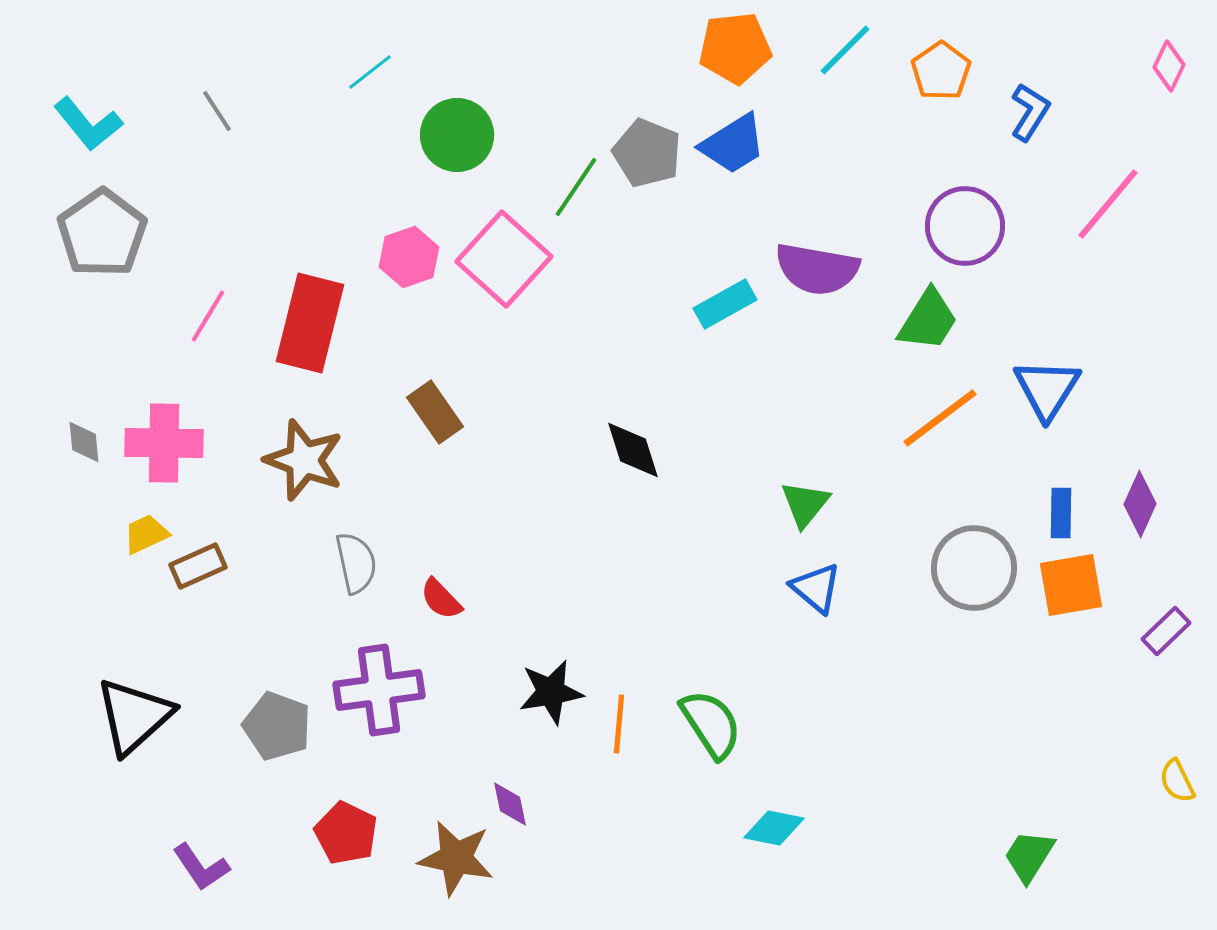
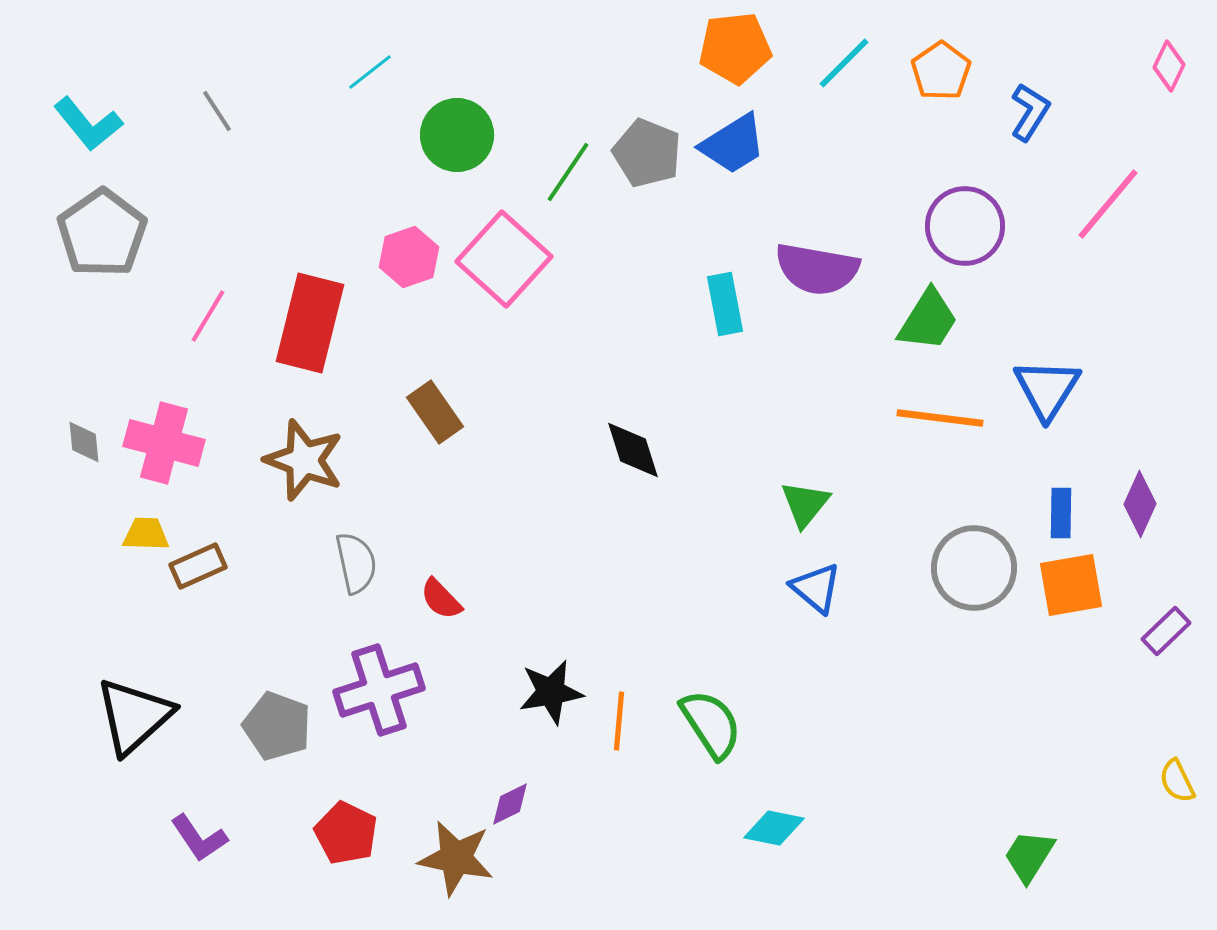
cyan line at (845, 50): moved 1 px left, 13 px down
green line at (576, 187): moved 8 px left, 15 px up
cyan rectangle at (725, 304): rotated 72 degrees counterclockwise
orange line at (940, 418): rotated 44 degrees clockwise
pink cross at (164, 443): rotated 14 degrees clockwise
yellow trapezoid at (146, 534): rotated 27 degrees clockwise
purple cross at (379, 690): rotated 10 degrees counterclockwise
orange line at (619, 724): moved 3 px up
purple diamond at (510, 804): rotated 75 degrees clockwise
purple L-shape at (201, 867): moved 2 px left, 29 px up
